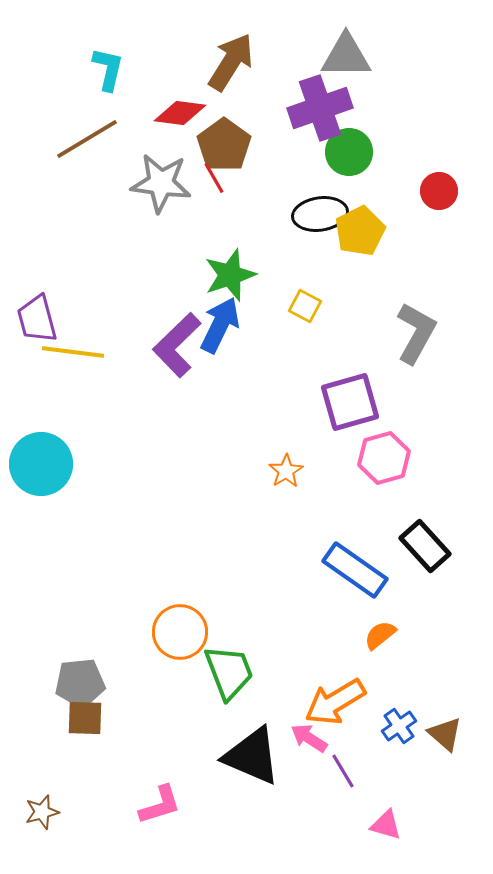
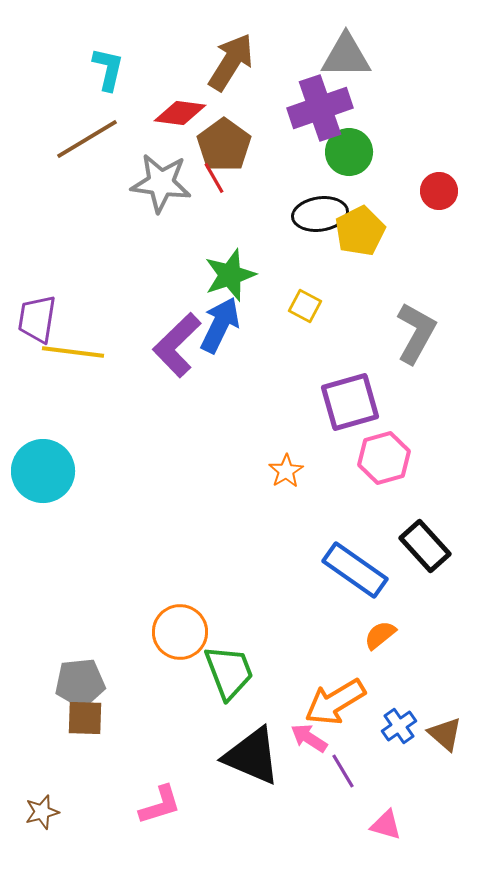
purple trapezoid: rotated 24 degrees clockwise
cyan circle: moved 2 px right, 7 px down
